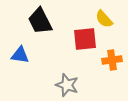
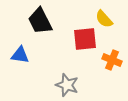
orange cross: rotated 30 degrees clockwise
